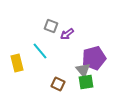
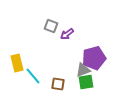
cyan line: moved 7 px left, 25 px down
gray triangle: rotated 49 degrees clockwise
brown square: rotated 16 degrees counterclockwise
